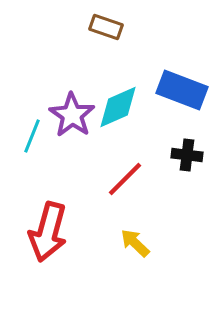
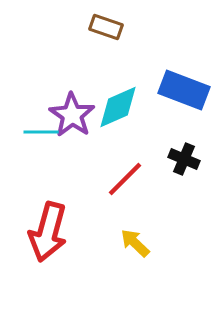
blue rectangle: moved 2 px right
cyan line: moved 9 px right, 4 px up; rotated 68 degrees clockwise
black cross: moved 3 px left, 4 px down; rotated 16 degrees clockwise
